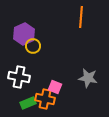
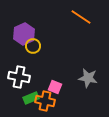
orange line: rotated 60 degrees counterclockwise
orange cross: moved 2 px down
green rectangle: moved 3 px right, 5 px up
